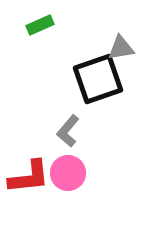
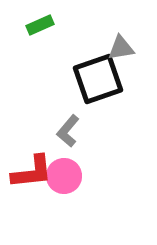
pink circle: moved 4 px left, 3 px down
red L-shape: moved 3 px right, 5 px up
